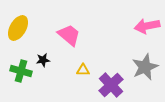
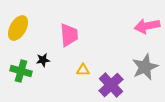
pink trapezoid: rotated 45 degrees clockwise
